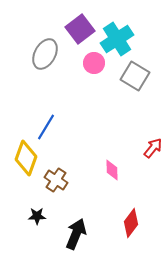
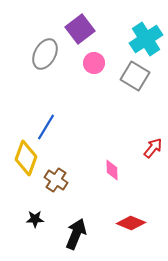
cyan cross: moved 29 px right
black star: moved 2 px left, 3 px down
red diamond: rotated 76 degrees clockwise
